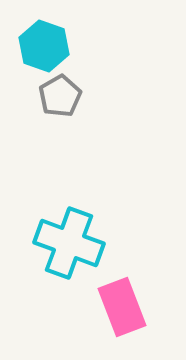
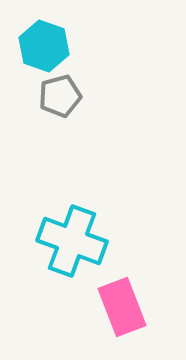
gray pentagon: rotated 15 degrees clockwise
cyan cross: moved 3 px right, 2 px up
